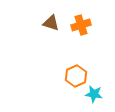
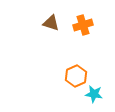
orange cross: moved 2 px right
